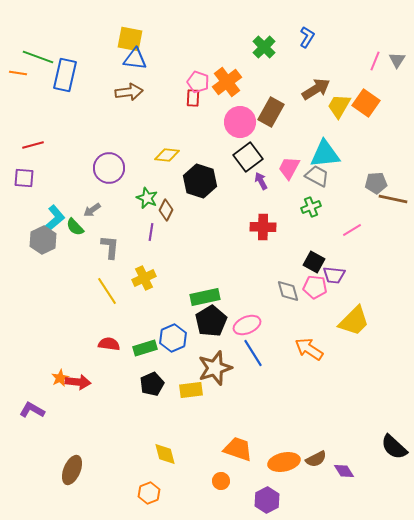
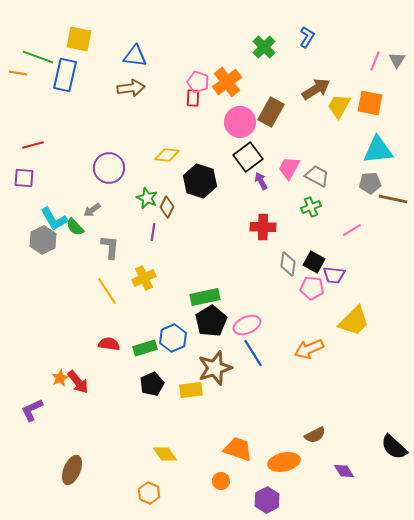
yellow square at (130, 39): moved 51 px left
blue triangle at (135, 59): moved 3 px up
brown arrow at (129, 92): moved 2 px right, 4 px up
orange square at (366, 103): moved 4 px right; rotated 24 degrees counterclockwise
cyan triangle at (325, 154): moved 53 px right, 4 px up
gray pentagon at (376, 183): moved 6 px left
brown diamond at (166, 210): moved 1 px right, 3 px up
cyan L-shape at (54, 219): rotated 100 degrees clockwise
purple line at (151, 232): moved 2 px right
pink pentagon at (315, 287): moved 3 px left, 1 px down
gray diamond at (288, 291): moved 27 px up; rotated 25 degrees clockwise
orange arrow at (309, 349): rotated 56 degrees counterclockwise
red arrow at (78, 382): rotated 45 degrees clockwise
purple L-shape at (32, 410): rotated 55 degrees counterclockwise
yellow diamond at (165, 454): rotated 20 degrees counterclockwise
brown semicircle at (316, 459): moved 1 px left, 24 px up
orange hexagon at (149, 493): rotated 15 degrees counterclockwise
